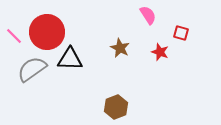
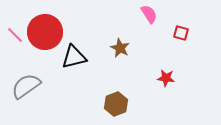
pink semicircle: moved 1 px right, 1 px up
red circle: moved 2 px left
pink line: moved 1 px right, 1 px up
red star: moved 6 px right, 26 px down; rotated 12 degrees counterclockwise
black triangle: moved 4 px right, 2 px up; rotated 16 degrees counterclockwise
gray semicircle: moved 6 px left, 17 px down
brown hexagon: moved 3 px up
